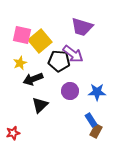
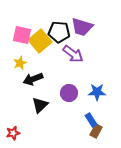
black pentagon: moved 29 px up
purple circle: moved 1 px left, 2 px down
